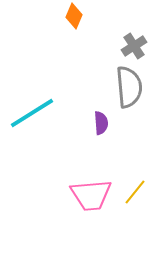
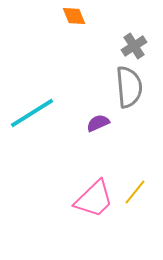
orange diamond: rotated 45 degrees counterclockwise
purple semicircle: moved 3 px left; rotated 110 degrees counterclockwise
pink trapezoid: moved 3 px right, 4 px down; rotated 39 degrees counterclockwise
